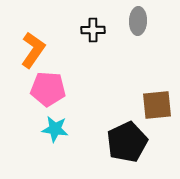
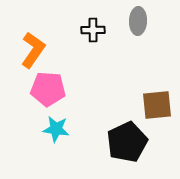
cyan star: moved 1 px right
